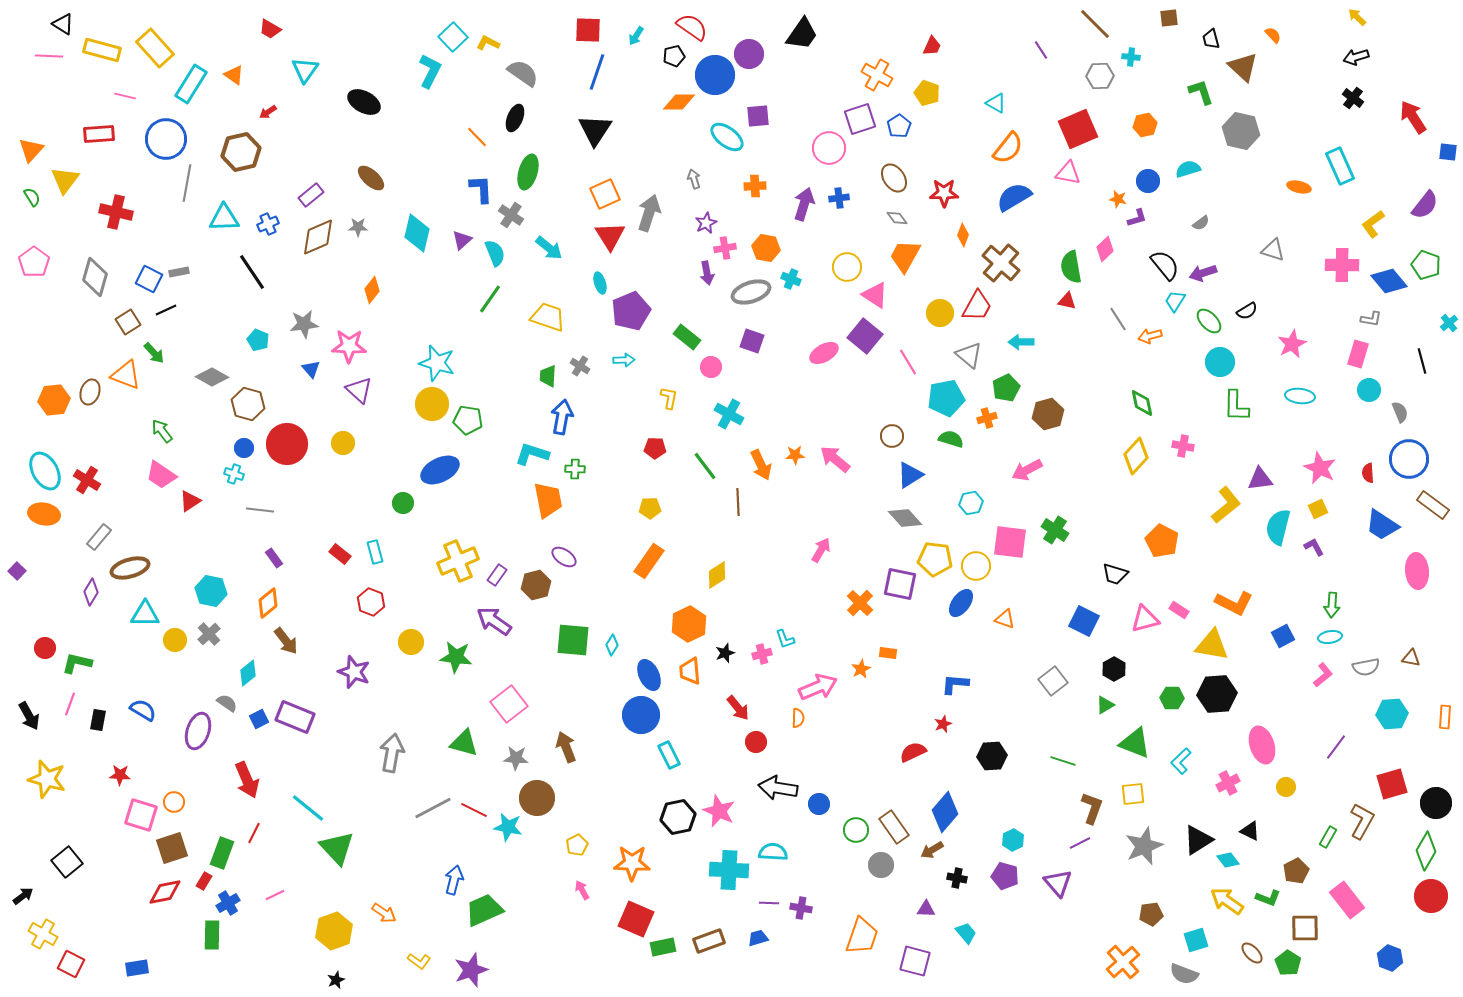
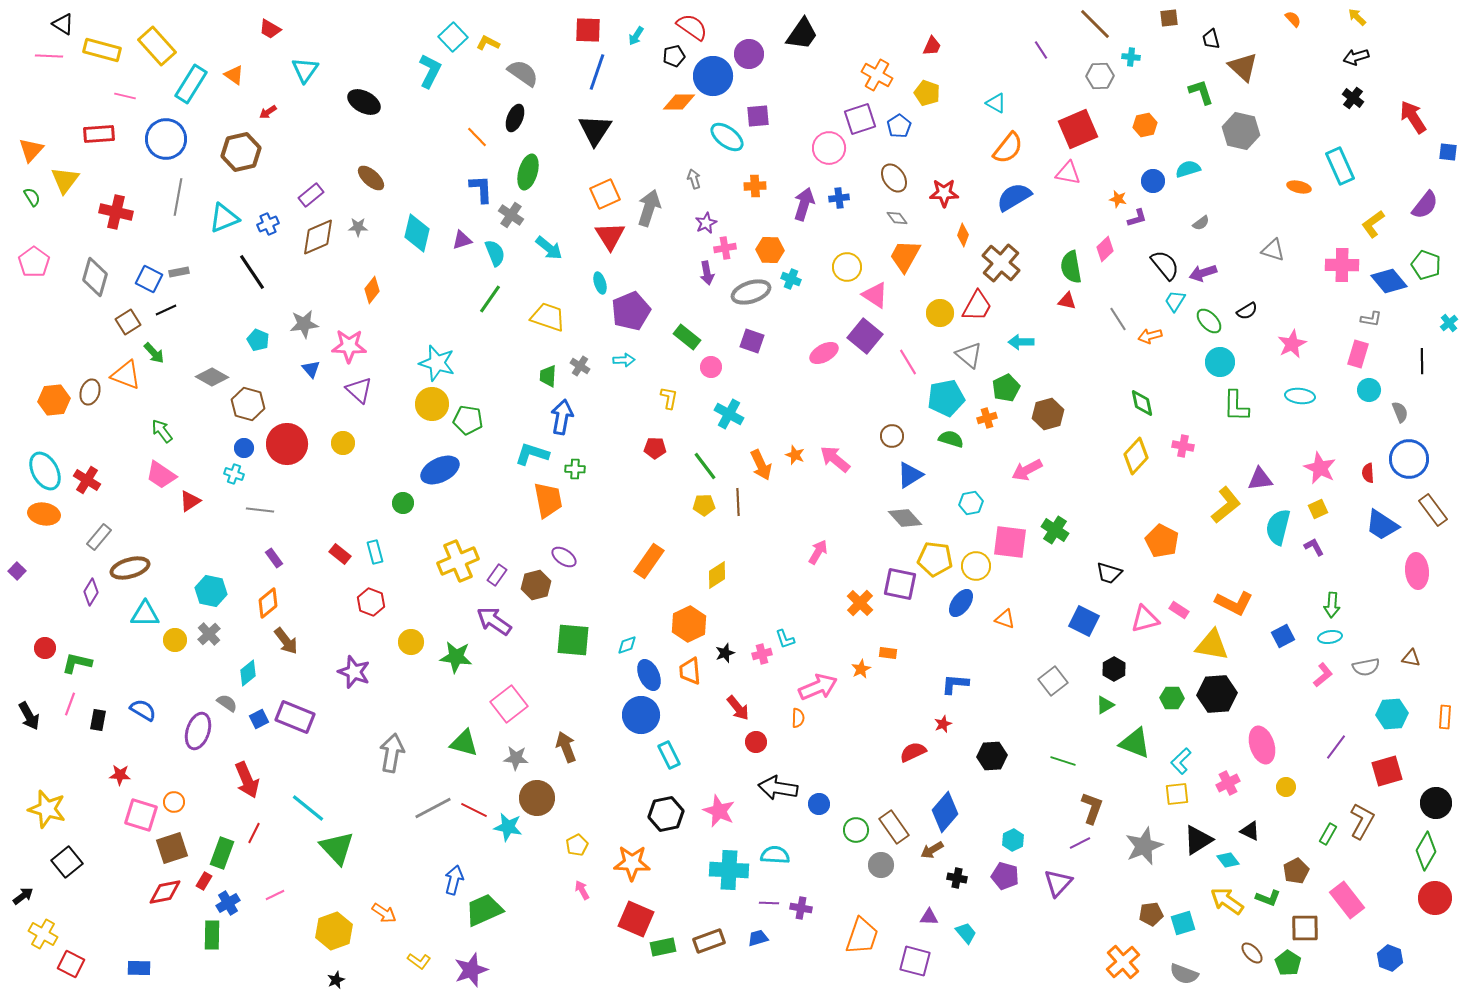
orange semicircle at (1273, 35): moved 20 px right, 16 px up
yellow rectangle at (155, 48): moved 2 px right, 2 px up
blue circle at (715, 75): moved 2 px left, 1 px down
blue circle at (1148, 181): moved 5 px right
gray line at (187, 183): moved 9 px left, 14 px down
gray arrow at (649, 213): moved 5 px up
cyan triangle at (224, 218): rotated 20 degrees counterclockwise
purple triangle at (462, 240): rotated 25 degrees clockwise
orange hexagon at (766, 248): moved 4 px right, 2 px down; rotated 8 degrees counterclockwise
black line at (1422, 361): rotated 15 degrees clockwise
orange star at (795, 455): rotated 24 degrees clockwise
brown rectangle at (1433, 505): moved 5 px down; rotated 16 degrees clockwise
yellow pentagon at (650, 508): moved 54 px right, 3 px up
pink arrow at (821, 550): moved 3 px left, 2 px down
black trapezoid at (1115, 574): moved 6 px left, 1 px up
cyan diamond at (612, 645): moved 15 px right; rotated 40 degrees clockwise
yellow star at (47, 779): moved 30 px down
red square at (1392, 784): moved 5 px left, 13 px up
yellow square at (1133, 794): moved 44 px right
black hexagon at (678, 817): moved 12 px left, 3 px up
green rectangle at (1328, 837): moved 3 px up
cyan semicircle at (773, 852): moved 2 px right, 3 px down
purple triangle at (1058, 883): rotated 24 degrees clockwise
red circle at (1431, 896): moved 4 px right, 2 px down
purple triangle at (926, 909): moved 3 px right, 8 px down
cyan square at (1196, 940): moved 13 px left, 17 px up
blue rectangle at (137, 968): moved 2 px right; rotated 10 degrees clockwise
